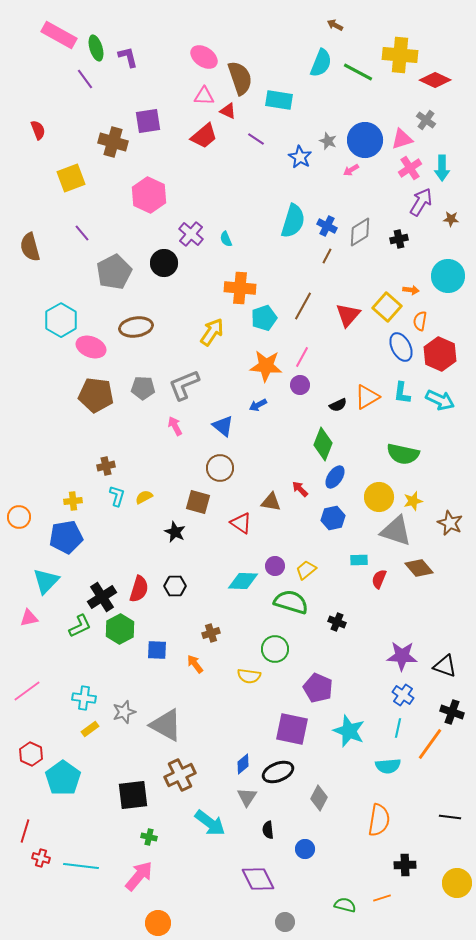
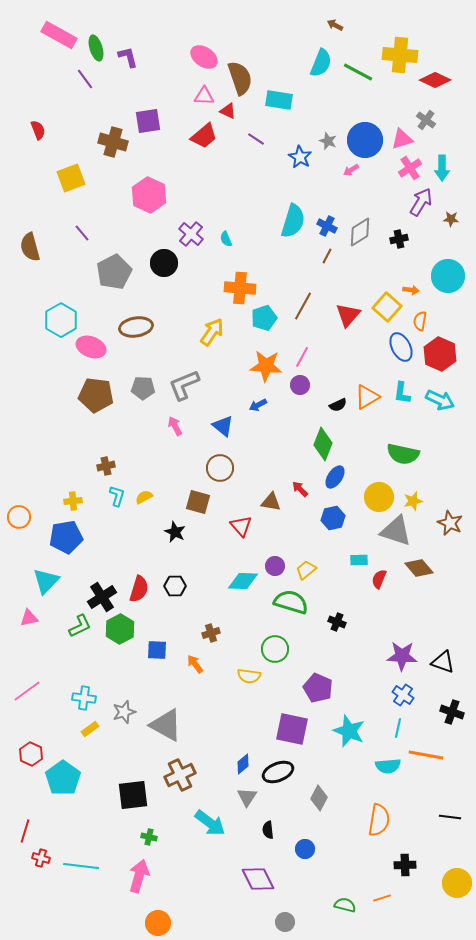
red triangle at (241, 523): moved 3 px down; rotated 15 degrees clockwise
black triangle at (445, 666): moved 2 px left, 4 px up
orange line at (430, 744): moved 4 px left, 11 px down; rotated 64 degrees clockwise
pink arrow at (139, 876): rotated 24 degrees counterclockwise
